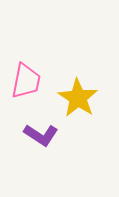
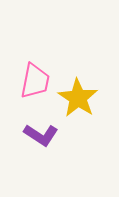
pink trapezoid: moved 9 px right
